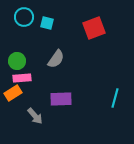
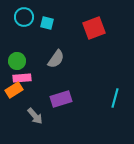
orange rectangle: moved 1 px right, 3 px up
purple rectangle: rotated 15 degrees counterclockwise
